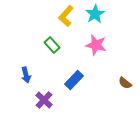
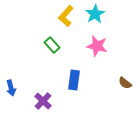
pink star: moved 1 px right, 1 px down
blue arrow: moved 15 px left, 13 px down
blue rectangle: rotated 36 degrees counterclockwise
purple cross: moved 1 px left, 1 px down
